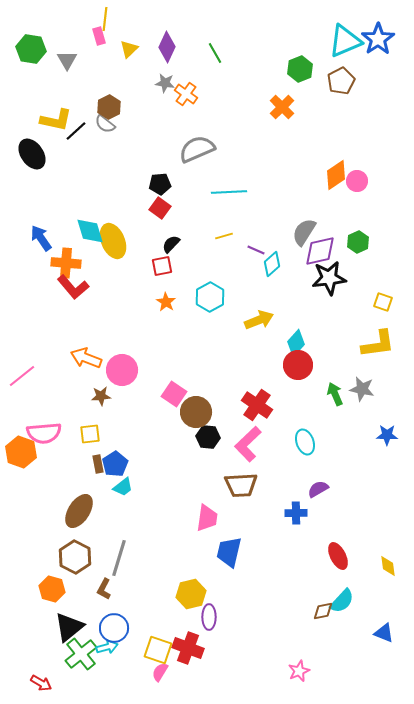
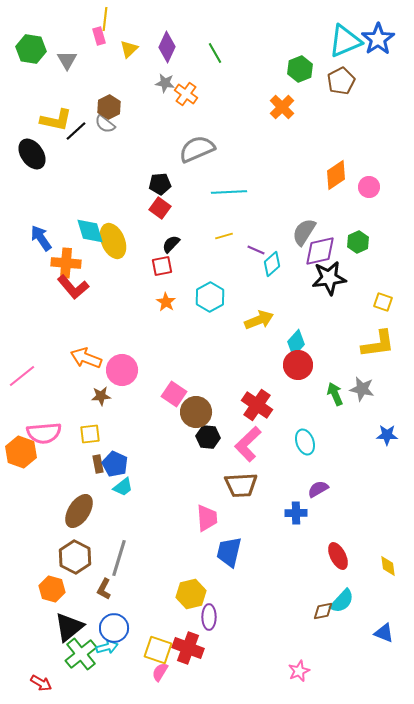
pink circle at (357, 181): moved 12 px right, 6 px down
blue pentagon at (115, 464): rotated 15 degrees counterclockwise
pink trapezoid at (207, 518): rotated 12 degrees counterclockwise
